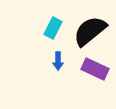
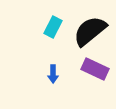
cyan rectangle: moved 1 px up
blue arrow: moved 5 px left, 13 px down
